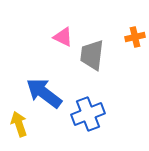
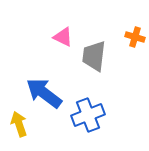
orange cross: rotated 30 degrees clockwise
gray trapezoid: moved 2 px right, 1 px down
blue cross: moved 1 px down
